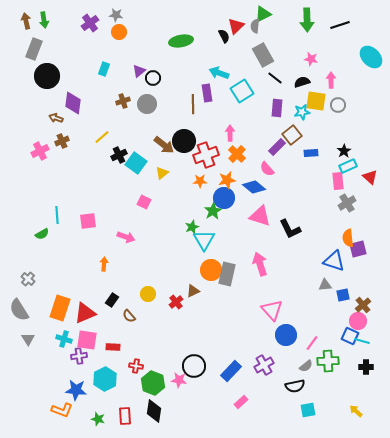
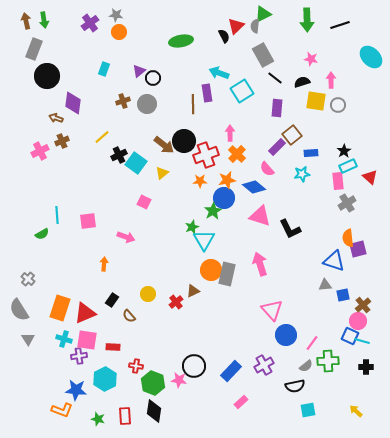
cyan star at (302, 112): moved 62 px down
